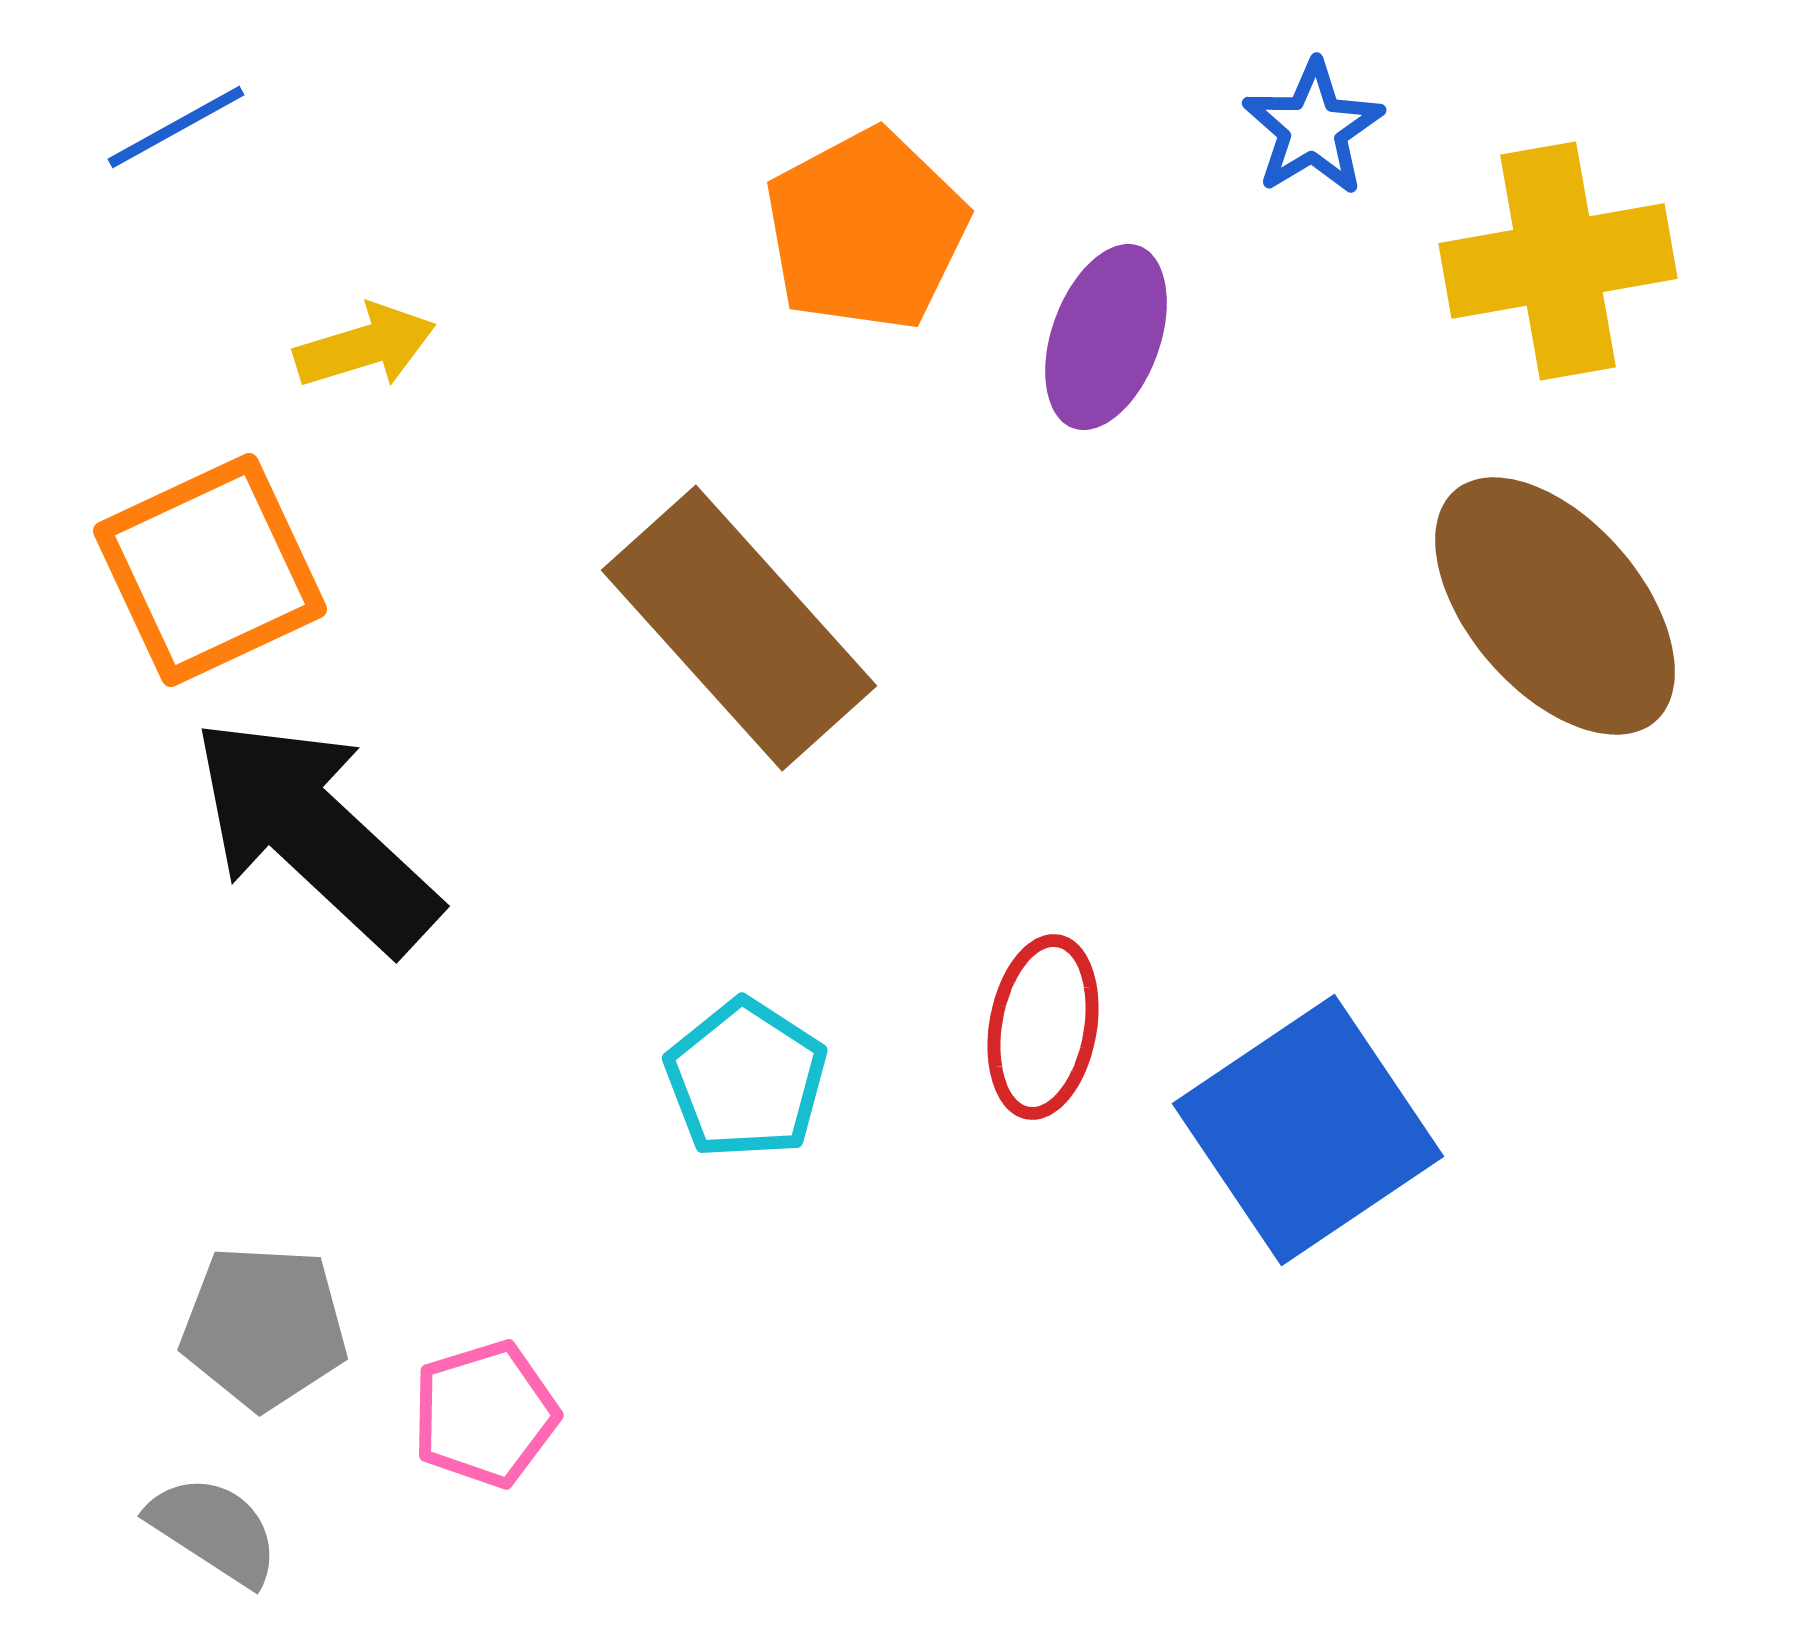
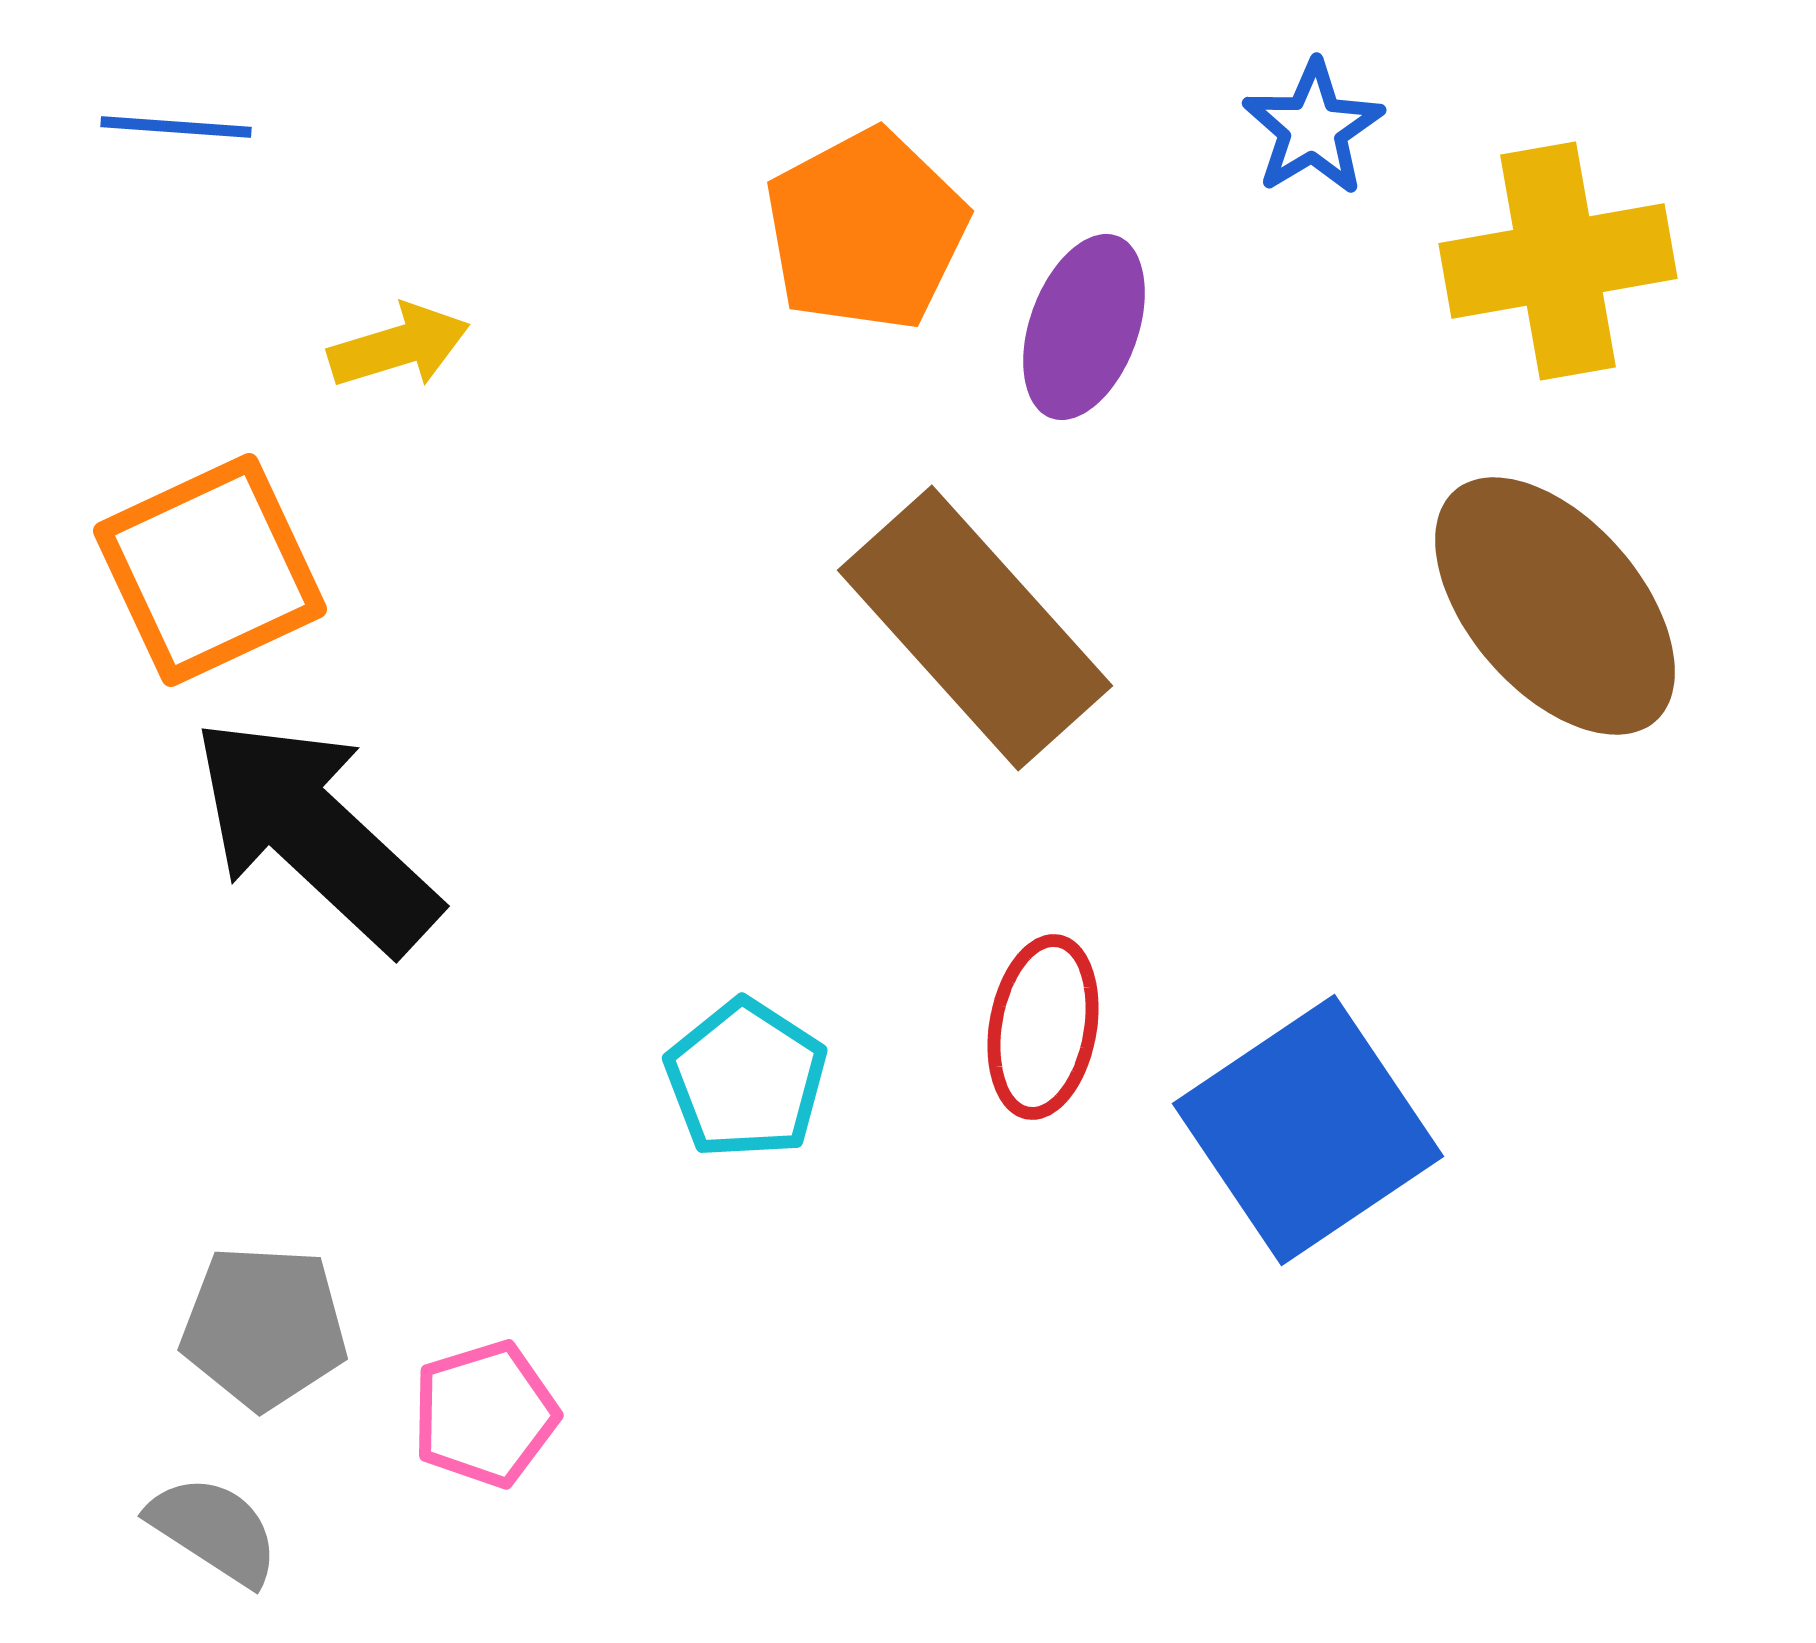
blue line: rotated 33 degrees clockwise
purple ellipse: moved 22 px left, 10 px up
yellow arrow: moved 34 px right
brown rectangle: moved 236 px right
